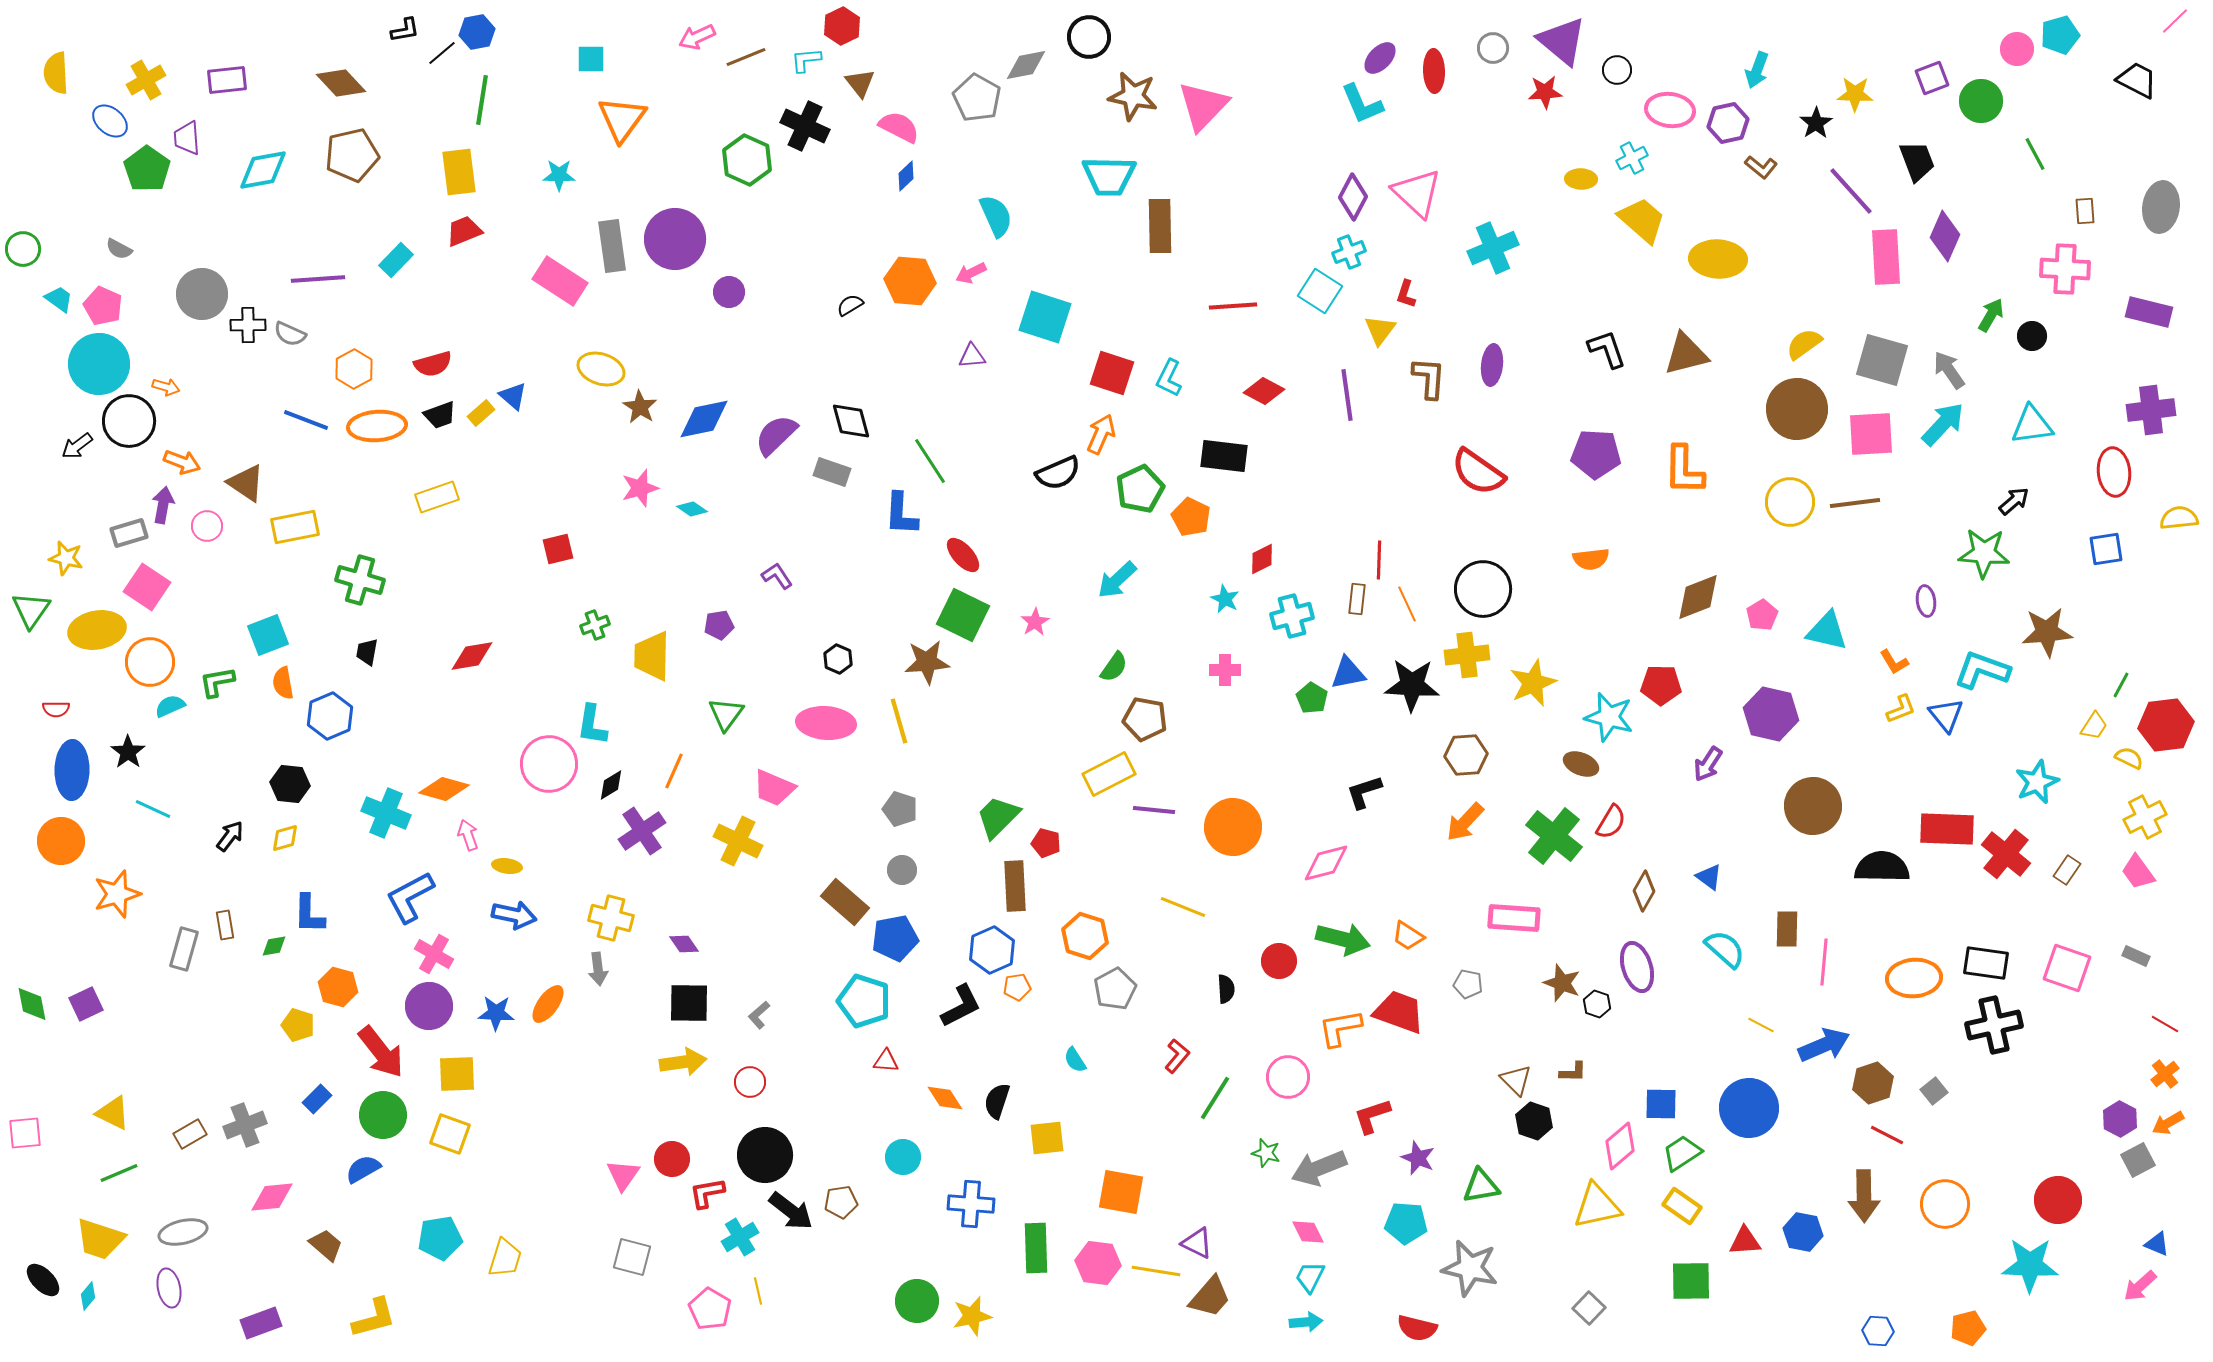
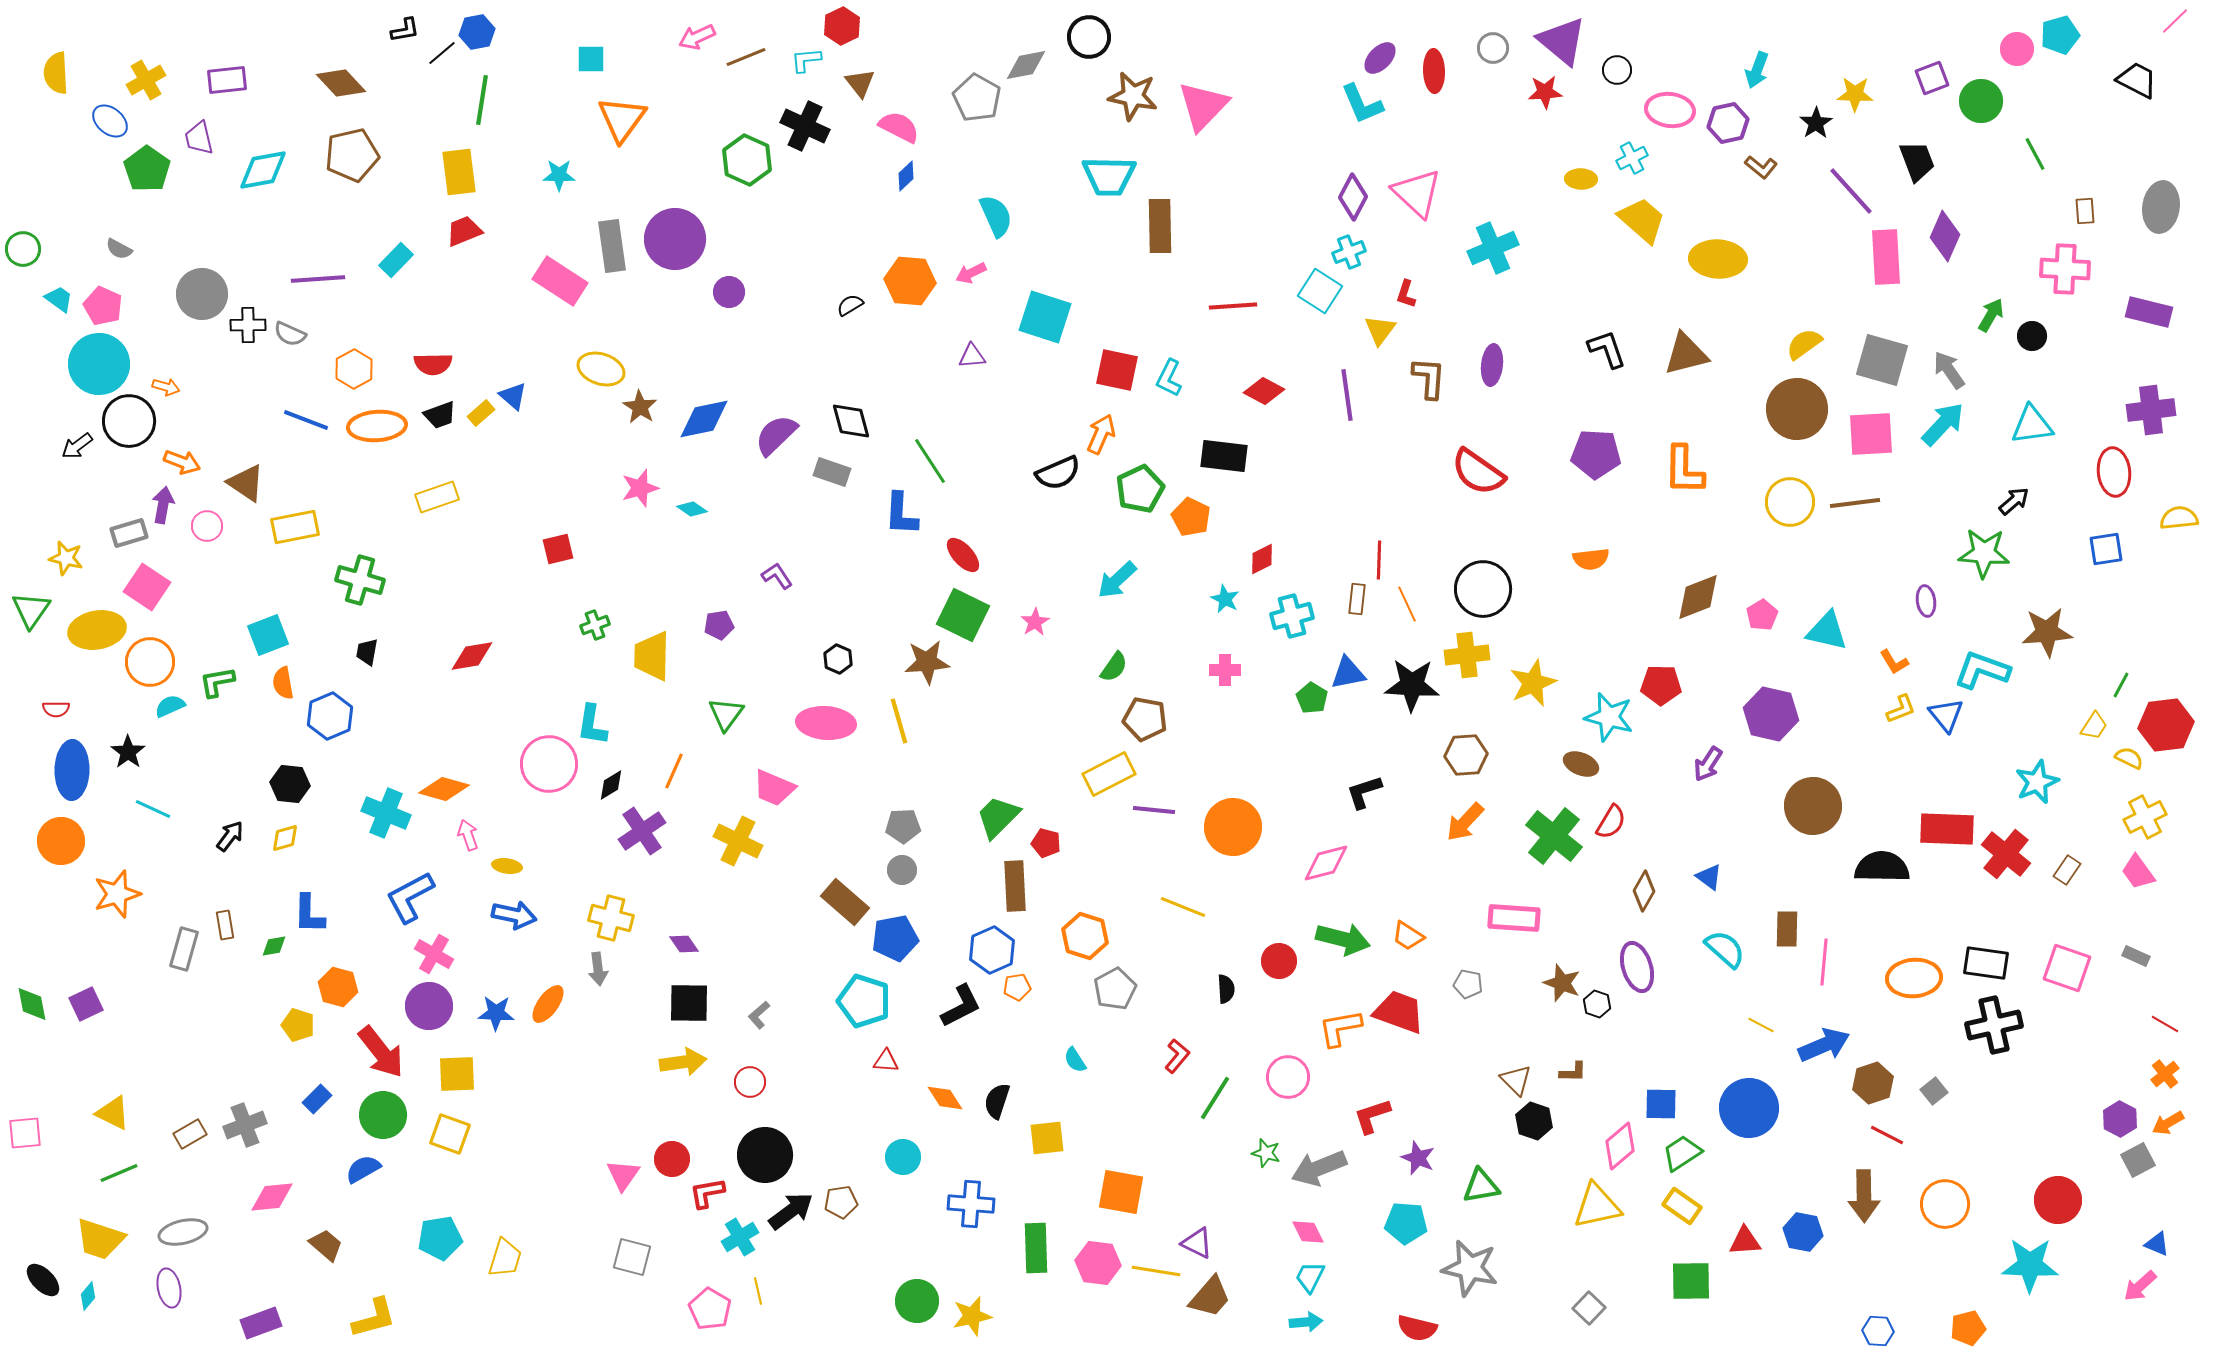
purple trapezoid at (187, 138): moved 12 px right; rotated 9 degrees counterclockwise
red semicircle at (433, 364): rotated 15 degrees clockwise
red square at (1112, 373): moved 5 px right, 3 px up; rotated 6 degrees counterclockwise
gray pentagon at (900, 809): moved 3 px right, 17 px down; rotated 20 degrees counterclockwise
black arrow at (791, 1211): rotated 75 degrees counterclockwise
